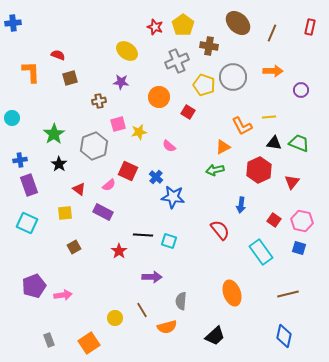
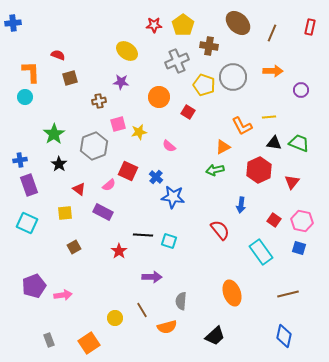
red star at (155, 27): moved 1 px left, 2 px up; rotated 21 degrees counterclockwise
cyan circle at (12, 118): moved 13 px right, 21 px up
